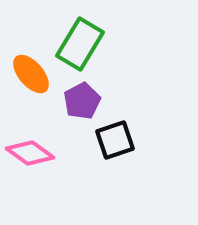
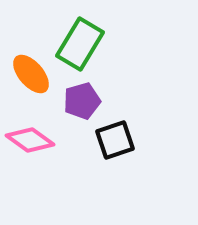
purple pentagon: rotated 12 degrees clockwise
pink diamond: moved 13 px up
